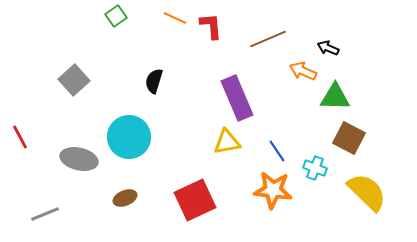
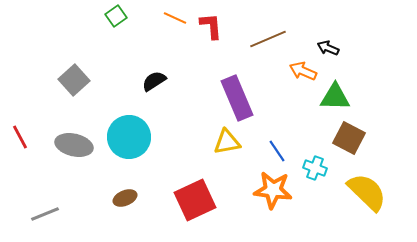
black semicircle: rotated 40 degrees clockwise
gray ellipse: moved 5 px left, 14 px up
